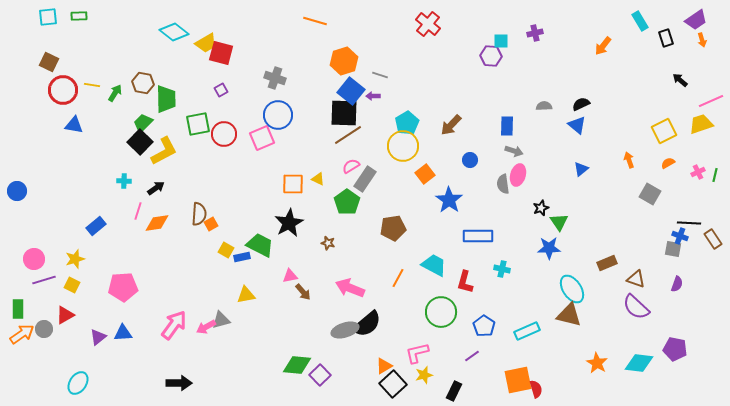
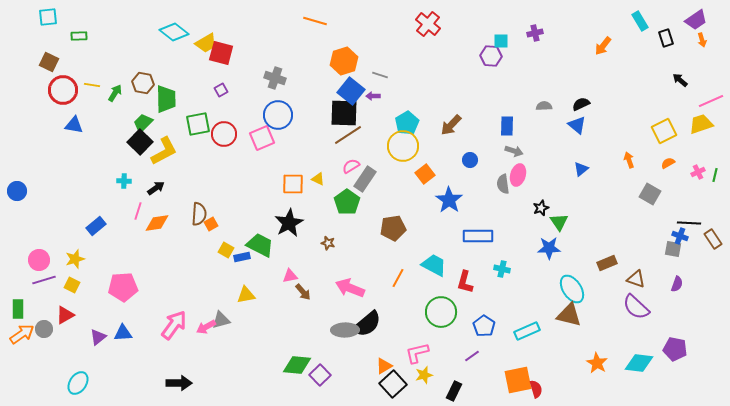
green rectangle at (79, 16): moved 20 px down
pink circle at (34, 259): moved 5 px right, 1 px down
gray ellipse at (345, 330): rotated 16 degrees clockwise
